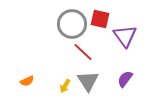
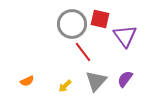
red line: rotated 10 degrees clockwise
gray triangle: moved 8 px right; rotated 15 degrees clockwise
yellow arrow: rotated 16 degrees clockwise
